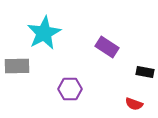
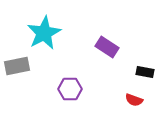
gray rectangle: rotated 10 degrees counterclockwise
red semicircle: moved 4 px up
